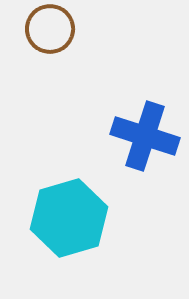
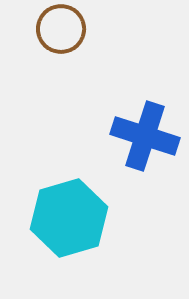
brown circle: moved 11 px right
